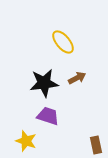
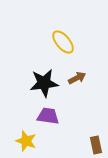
purple trapezoid: rotated 10 degrees counterclockwise
